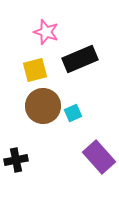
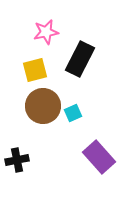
pink star: rotated 30 degrees counterclockwise
black rectangle: rotated 40 degrees counterclockwise
black cross: moved 1 px right
